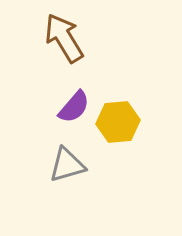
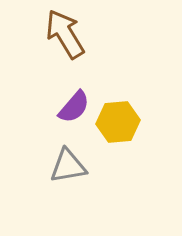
brown arrow: moved 1 px right, 4 px up
gray triangle: moved 1 px right, 1 px down; rotated 6 degrees clockwise
